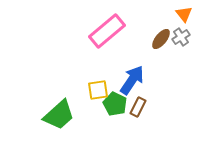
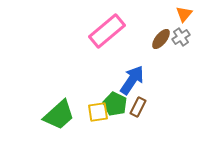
orange triangle: rotated 18 degrees clockwise
yellow square: moved 22 px down
